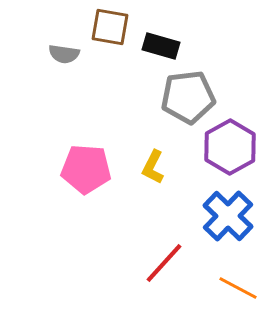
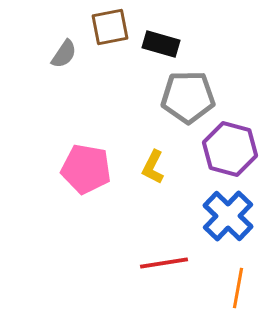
brown square: rotated 21 degrees counterclockwise
black rectangle: moved 2 px up
gray semicircle: rotated 64 degrees counterclockwise
gray pentagon: rotated 6 degrees clockwise
purple hexagon: moved 2 px down; rotated 16 degrees counterclockwise
pink pentagon: rotated 6 degrees clockwise
red line: rotated 39 degrees clockwise
orange line: rotated 72 degrees clockwise
